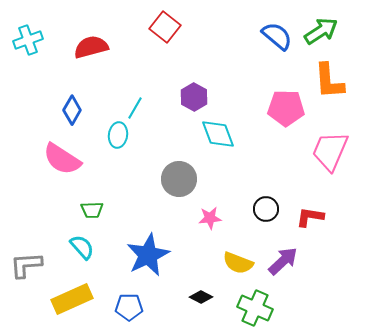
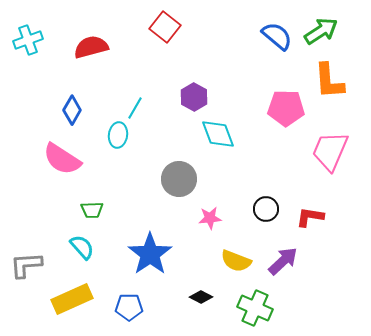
blue star: moved 2 px right, 1 px up; rotated 9 degrees counterclockwise
yellow semicircle: moved 2 px left, 2 px up
